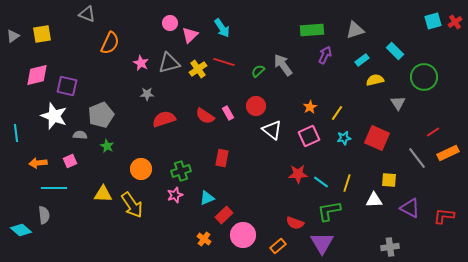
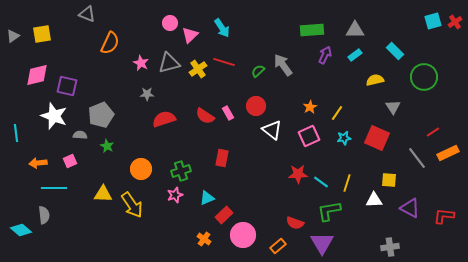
gray triangle at (355, 30): rotated 18 degrees clockwise
cyan rectangle at (362, 60): moved 7 px left, 5 px up
gray triangle at (398, 103): moved 5 px left, 4 px down
